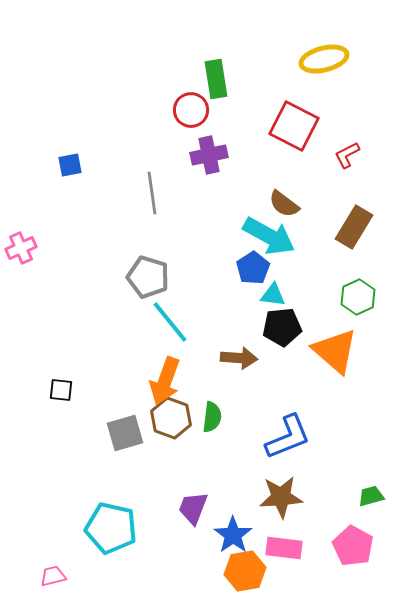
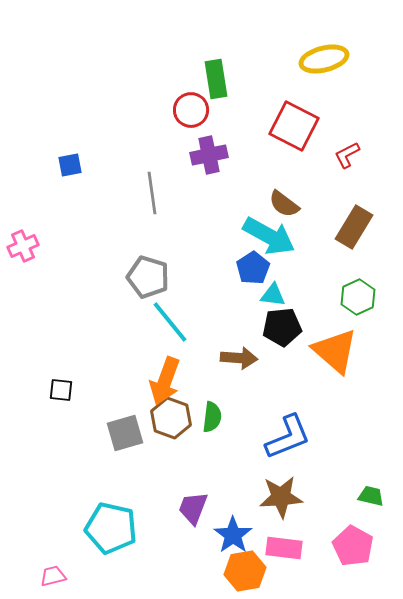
pink cross: moved 2 px right, 2 px up
green trapezoid: rotated 28 degrees clockwise
